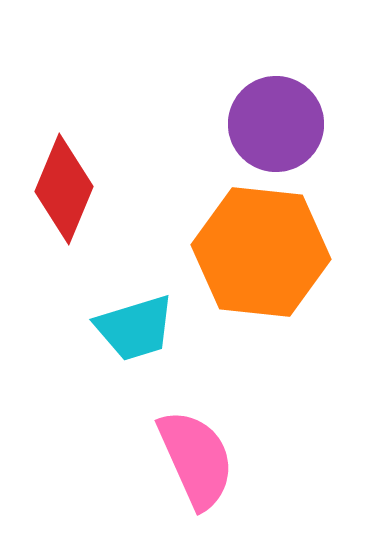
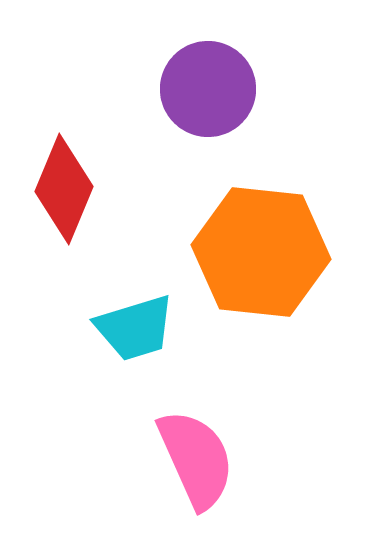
purple circle: moved 68 px left, 35 px up
